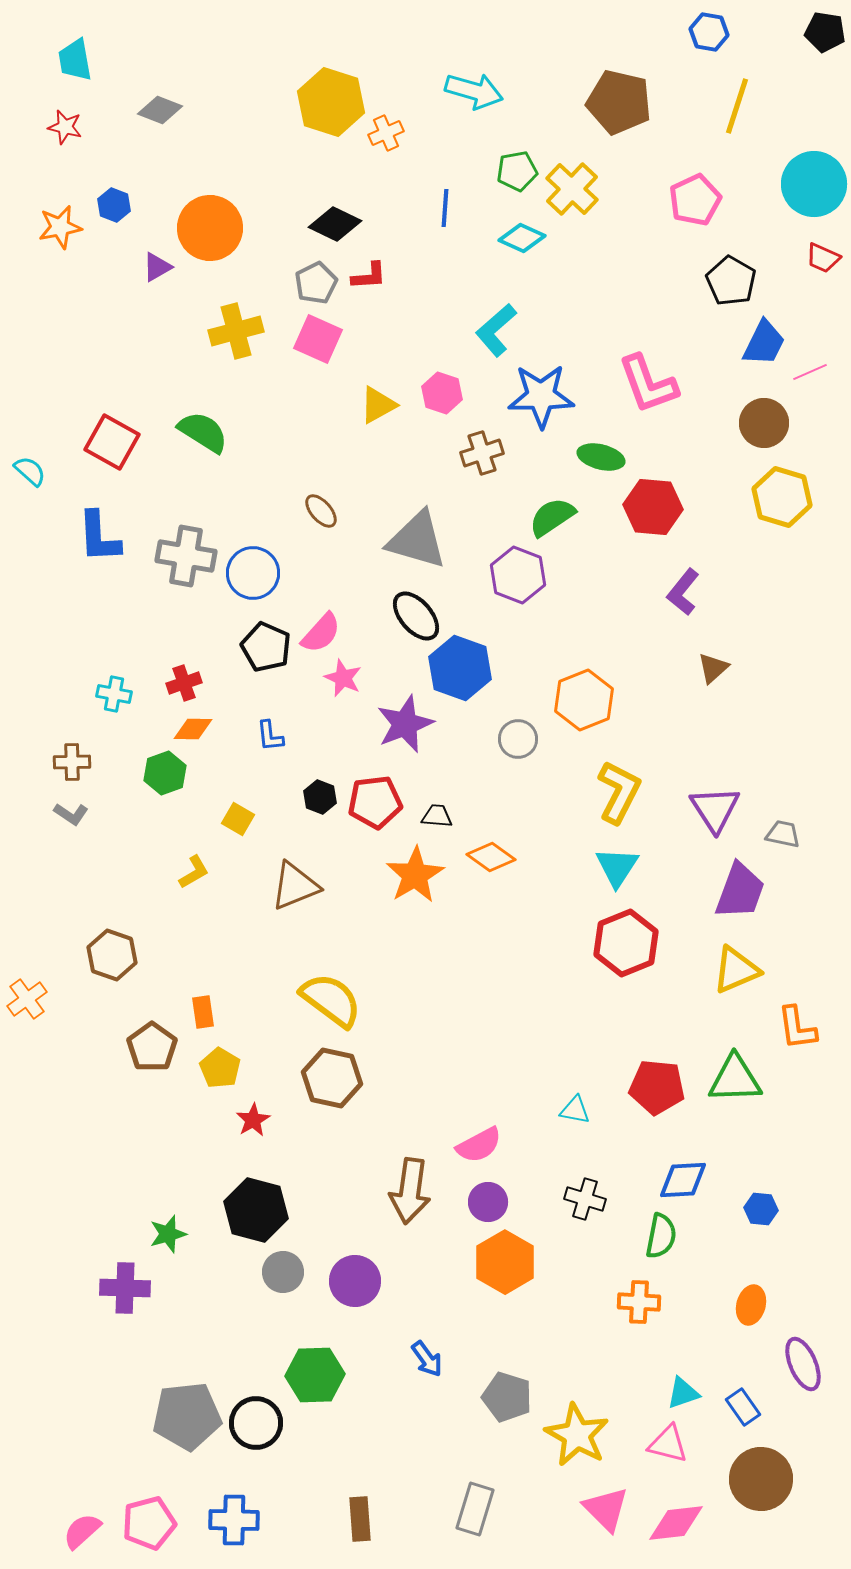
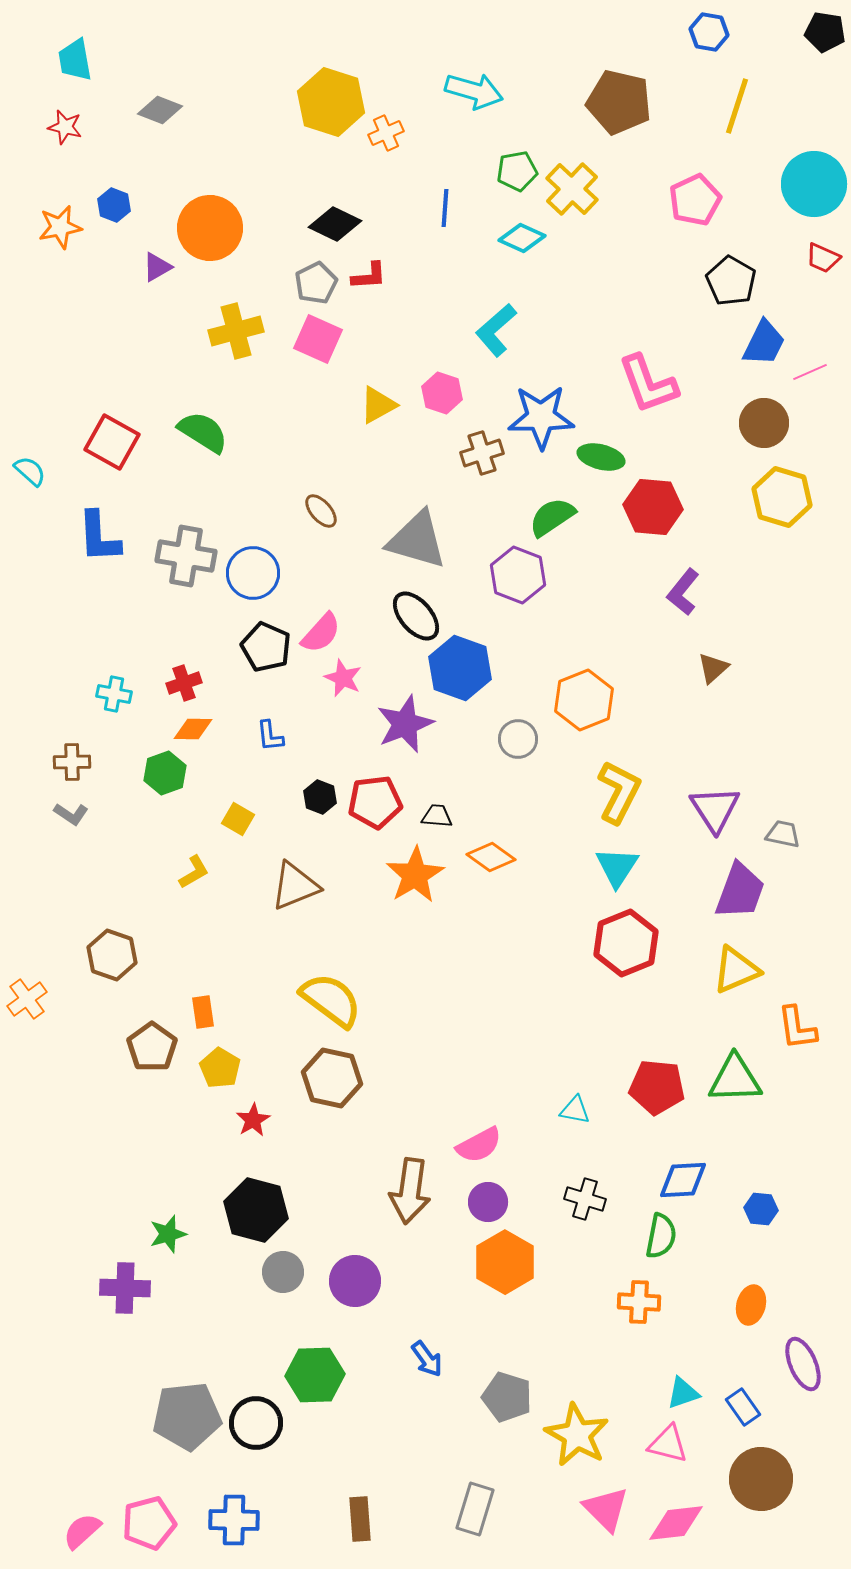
blue star at (541, 396): moved 21 px down
